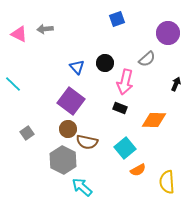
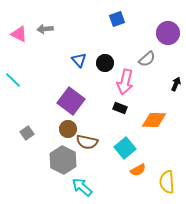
blue triangle: moved 2 px right, 7 px up
cyan line: moved 4 px up
